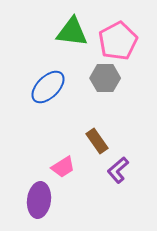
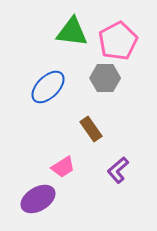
brown rectangle: moved 6 px left, 12 px up
purple ellipse: moved 1 px left, 1 px up; rotated 52 degrees clockwise
